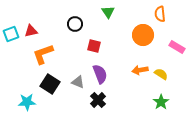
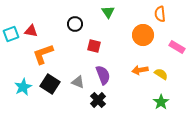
red triangle: rotated 24 degrees clockwise
purple semicircle: moved 3 px right, 1 px down
cyan star: moved 4 px left, 15 px up; rotated 24 degrees counterclockwise
